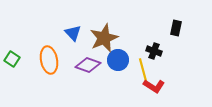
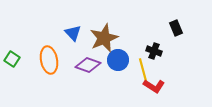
black rectangle: rotated 35 degrees counterclockwise
